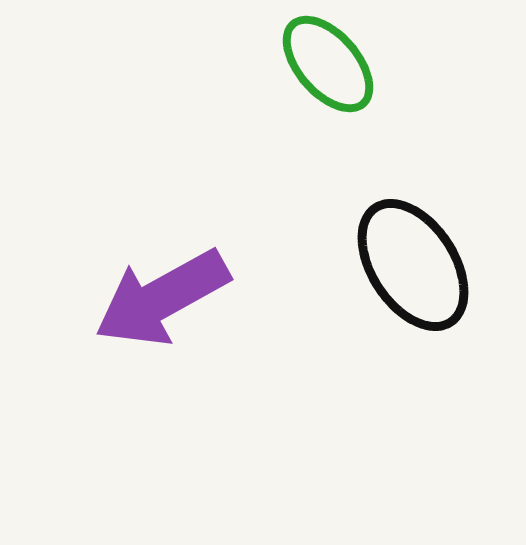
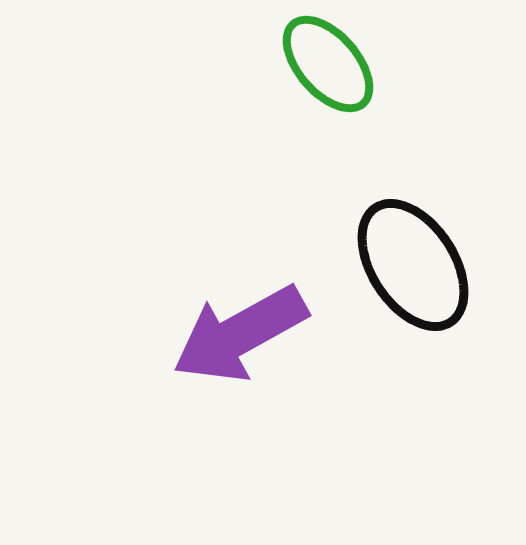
purple arrow: moved 78 px right, 36 px down
